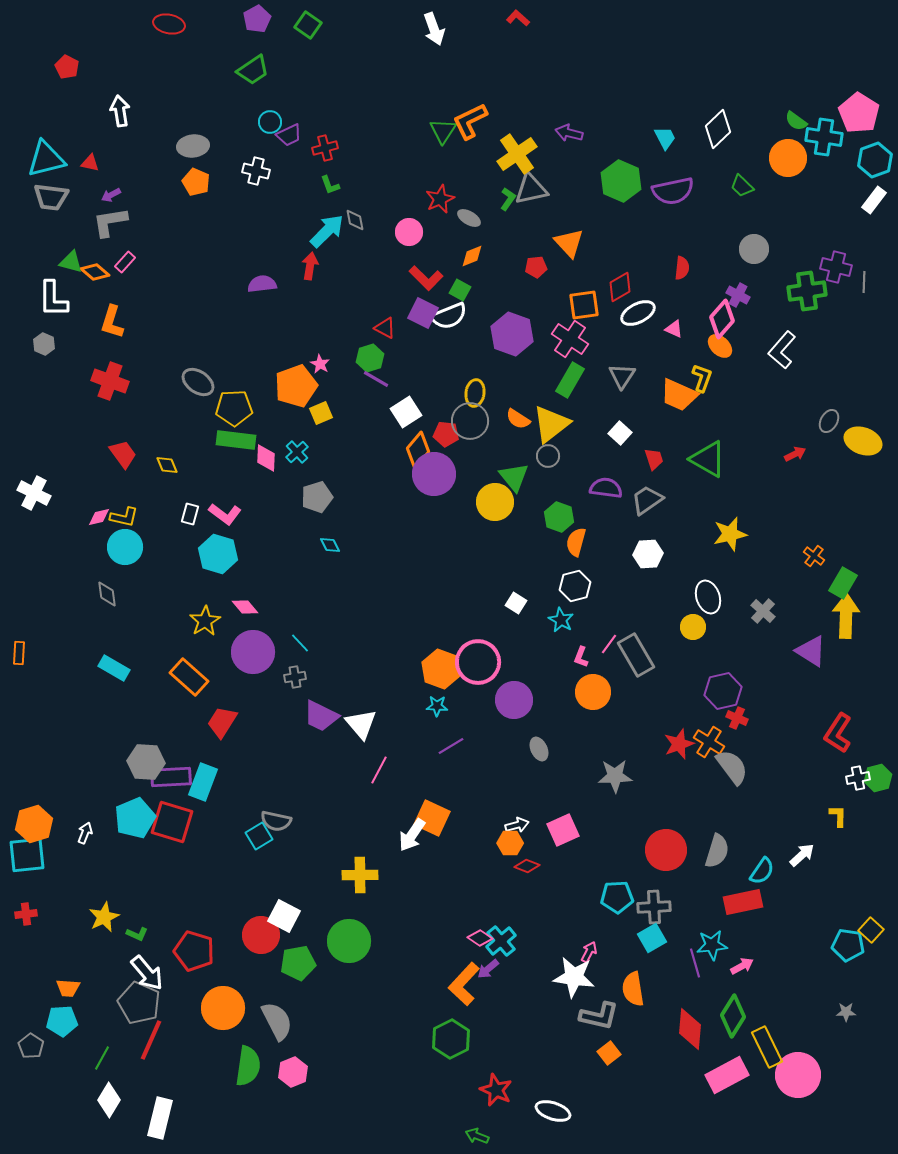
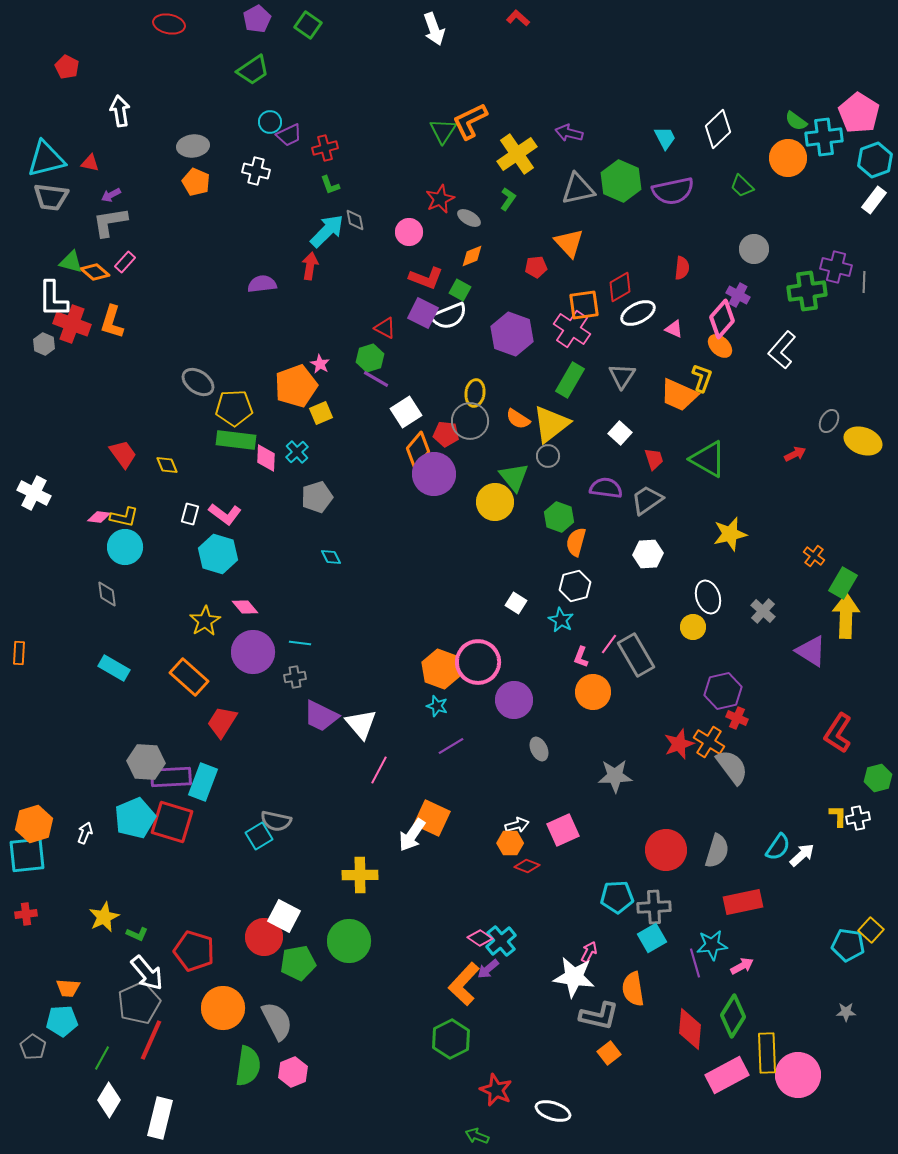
cyan cross at (824, 137): rotated 15 degrees counterclockwise
gray triangle at (531, 189): moved 47 px right
red L-shape at (426, 278): rotated 24 degrees counterclockwise
pink cross at (570, 339): moved 2 px right, 10 px up
red cross at (110, 381): moved 38 px left, 57 px up
pink diamond at (99, 517): rotated 20 degrees clockwise
cyan diamond at (330, 545): moved 1 px right, 12 px down
cyan line at (300, 643): rotated 40 degrees counterclockwise
cyan star at (437, 706): rotated 15 degrees clockwise
white cross at (858, 778): moved 40 px down
cyan semicircle at (762, 871): moved 16 px right, 24 px up
red circle at (261, 935): moved 3 px right, 2 px down
gray pentagon at (139, 1003): rotated 24 degrees clockwise
gray pentagon at (31, 1046): moved 2 px right, 1 px down
yellow rectangle at (767, 1047): moved 6 px down; rotated 24 degrees clockwise
